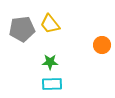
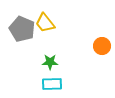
yellow trapezoid: moved 5 px left, 1 px up
gray pentagon: rotated 30 degrees clockwise
orange circle: moved 1 px down
